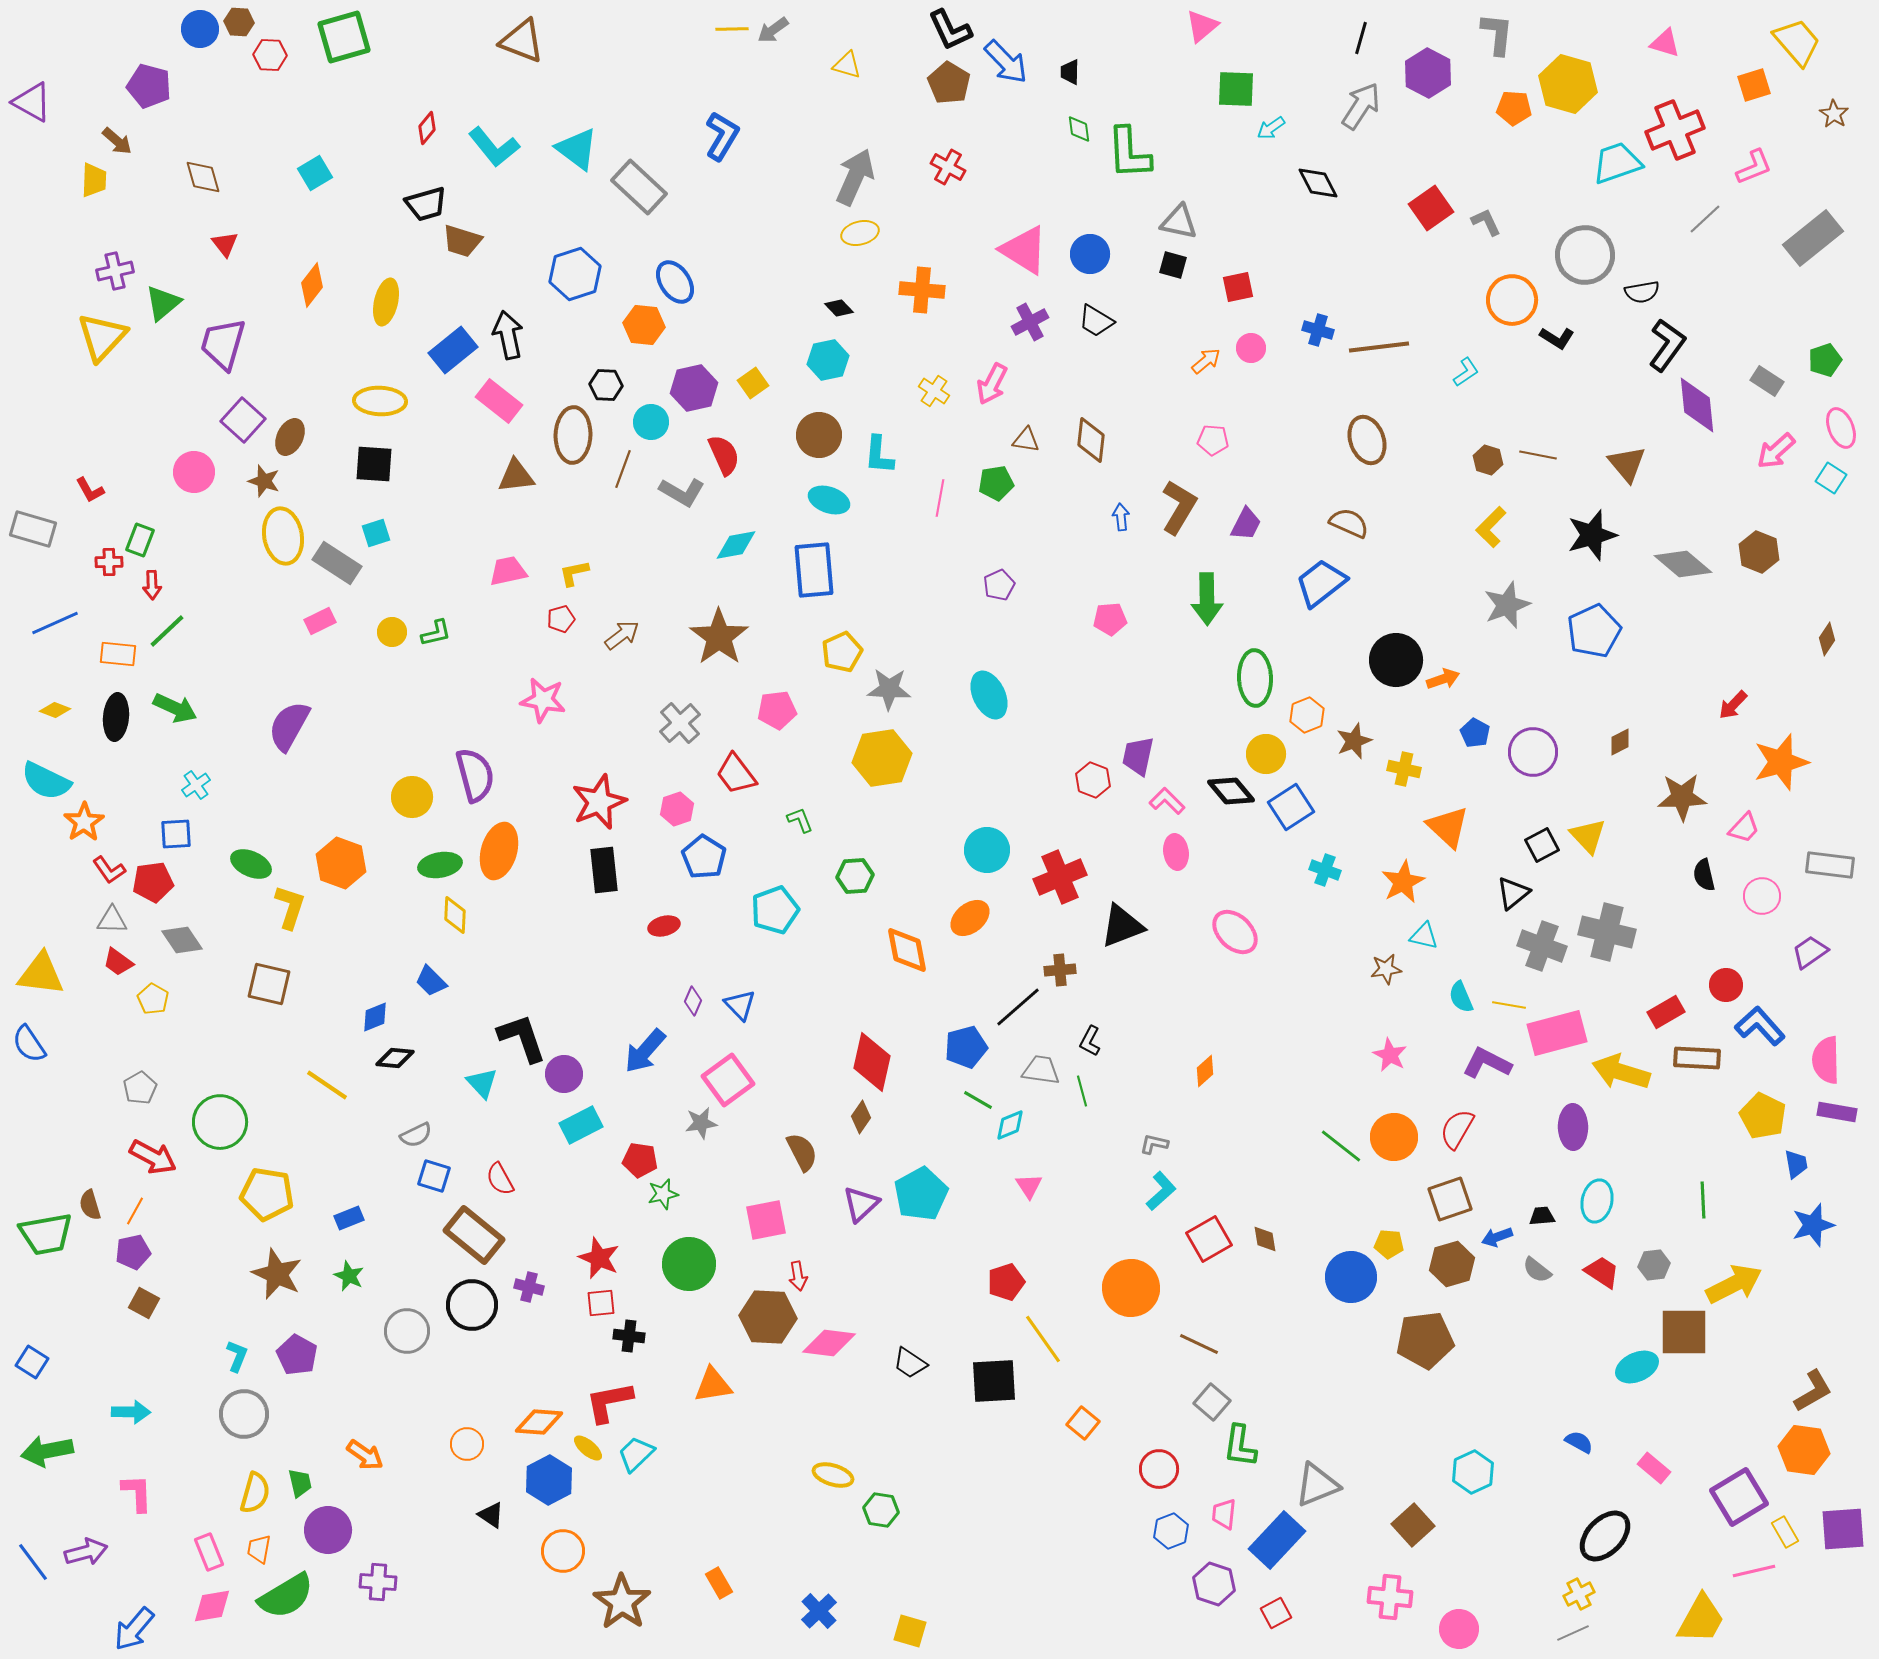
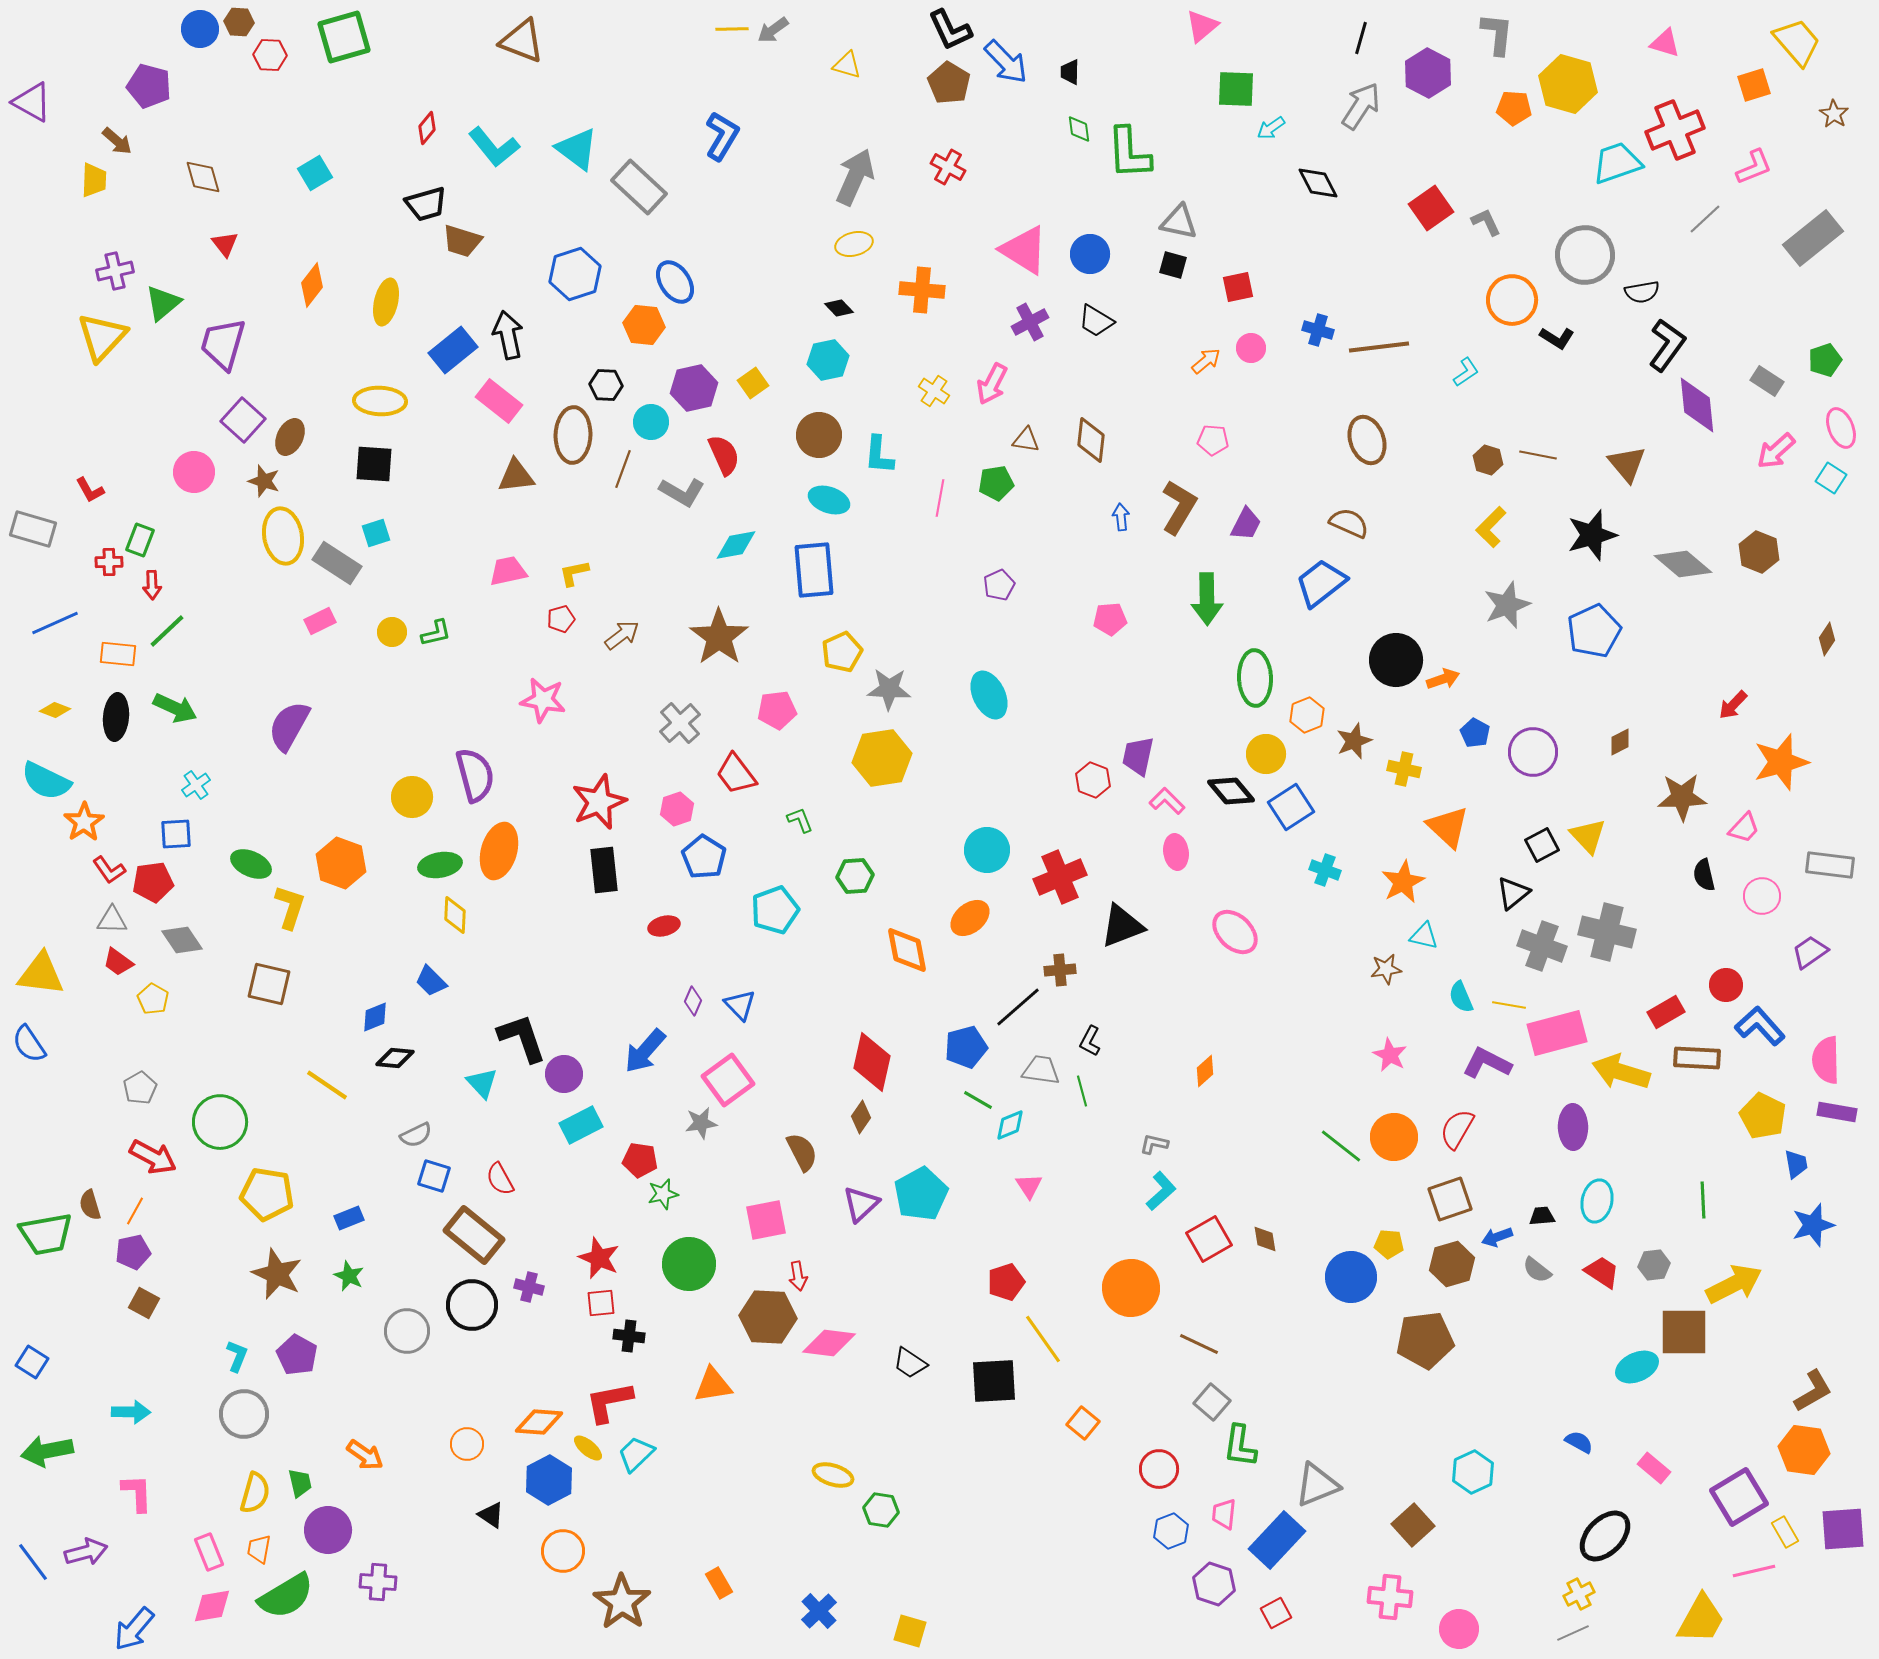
yellow ellipse at (860, 233): moved 6 px left, 11 px down
